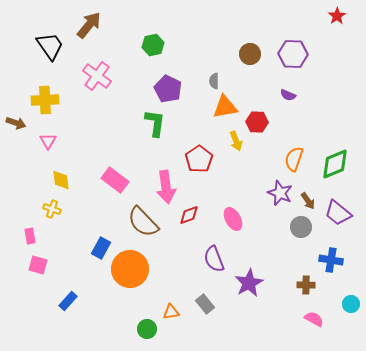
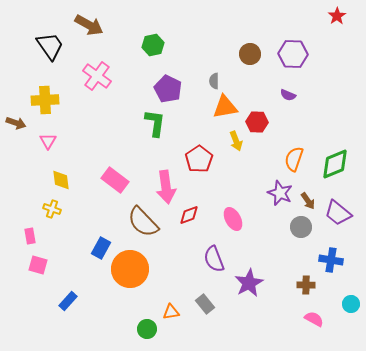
brown arrow at (89, 25): rotated 80 degrees clockwise
